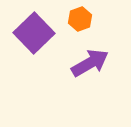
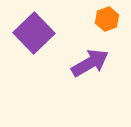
orange hexagon: moved 27 px right
